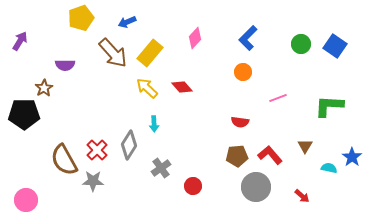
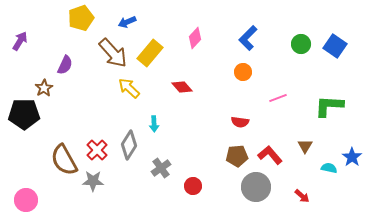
purple semicircle: rotated 66 degrees counterclockwise
yellow arrow: moved 18 px left
